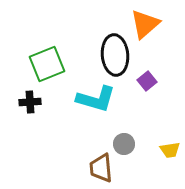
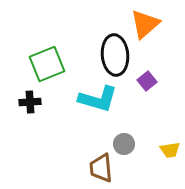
cyan L-shape: moved 2 px right
